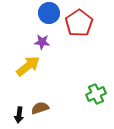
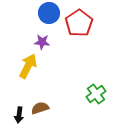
yellow arrow: rotated 25 degrees counterclockwise
green cross: rotated 12 degrees counterclockwise
